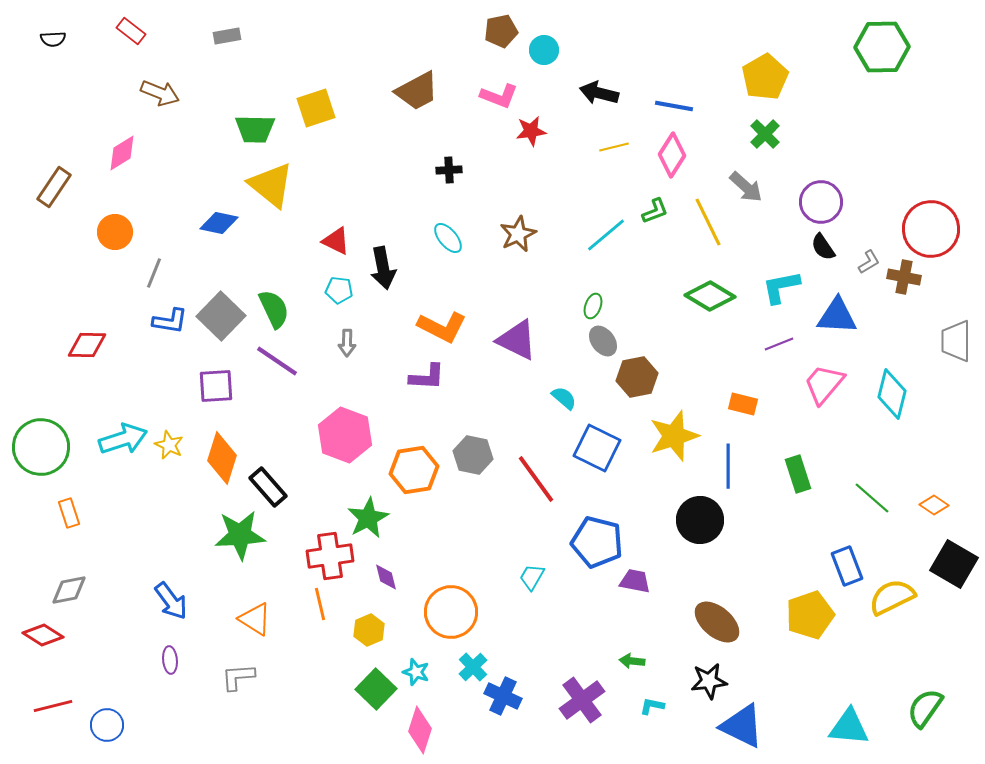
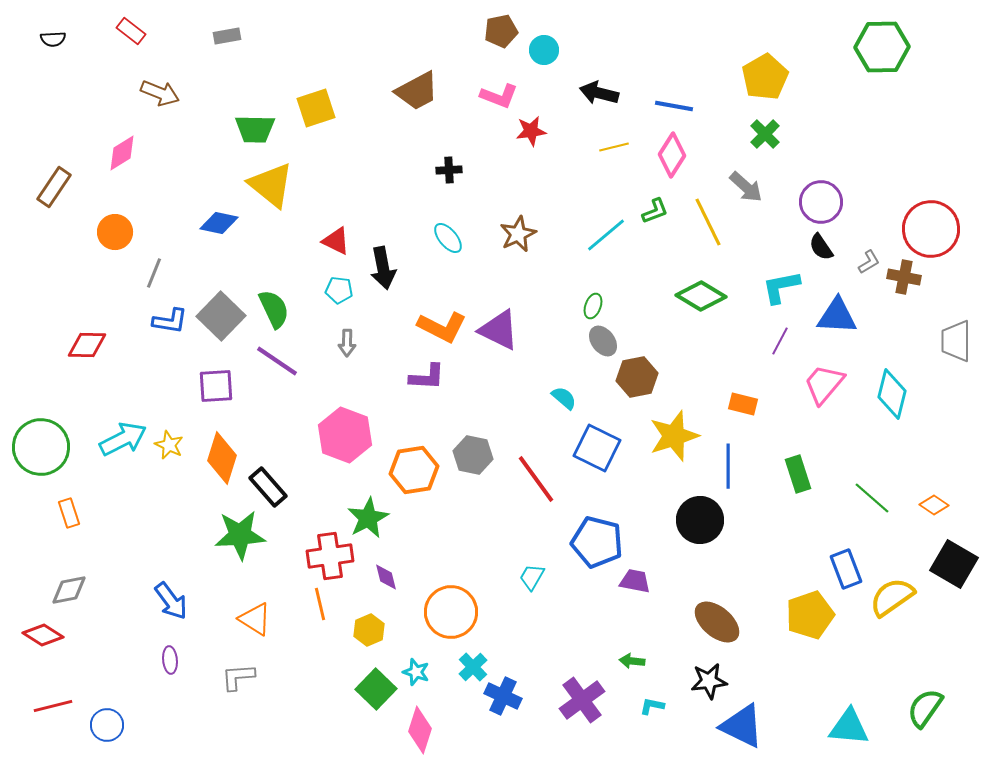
black semicircle at (823, 247): moved 2 px left
green diamond at (710, 296): moved 9 px left
purple triangle at (517, 340): moved 18 px left, 10 px up
purple line at (779, 344): moved 1 px right, 3 px up; rotated 40 degrees counterclockwise
cyan arrow at (123, 439): rotated 9 degrees counterclockwise
blue rectangle at (847, 566): moved 1 px left, 3 px down
yellow semicircle at (892, 597): rotated 9 degrees counterclockwise
